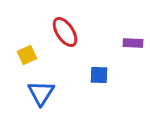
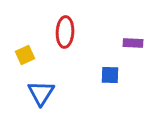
red ellipse: rotated 36 degrees clockwise
yellow square: moved 2 px left
blue square: moved 11 px right
